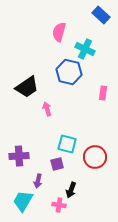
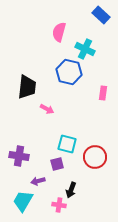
black trapezoid: rotated 50 degrees counterclockwise
pink arrow: rotated 136 degrees clockwise
purple cross: rotated 12 degrees clockwise
purple arrow: rotated 64 degrees clockwise
